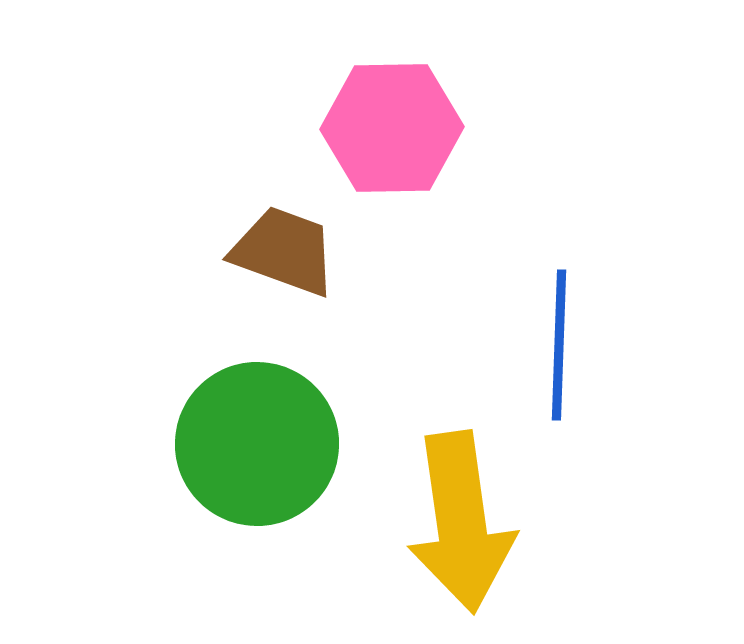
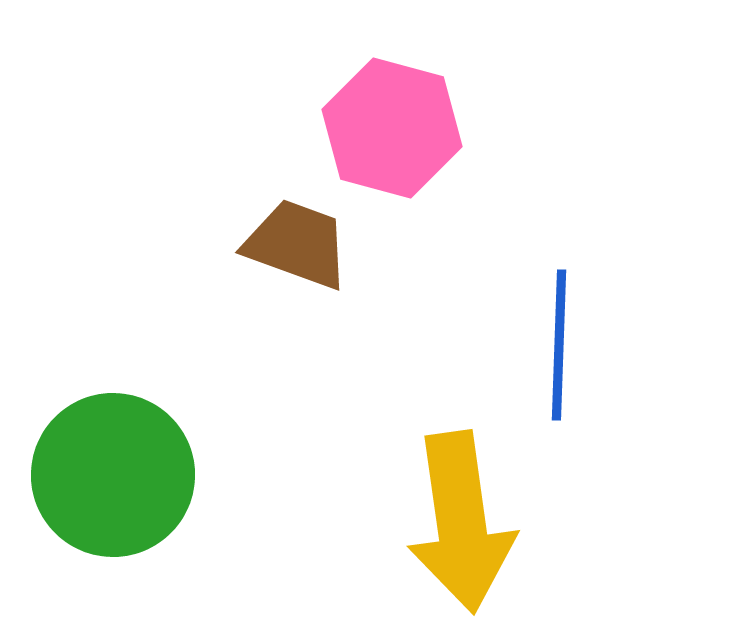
pink hexagon: rotated 16 degrees clockwise
brown trapezoid: moved 13 px right, 7 px up
green circle: moved 144 px left, 31 px down
